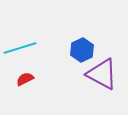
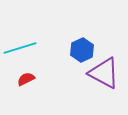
purple triangle: moved 2 px right, 1 px up
red semicircle: moved 1 px right
